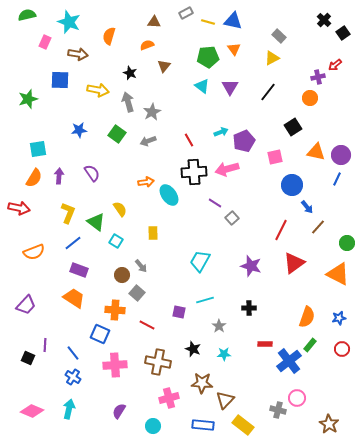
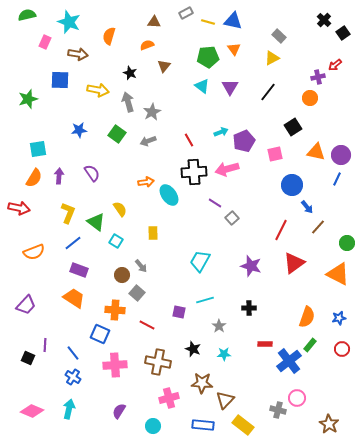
pink square at (275, 157): moved 3 px up
